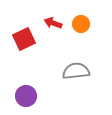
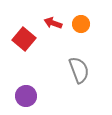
red square: rotated 25 degrees counterclockwise
gray semicircle: moved 3 px right, 1 px up; rotated 76 degrees clockwise
